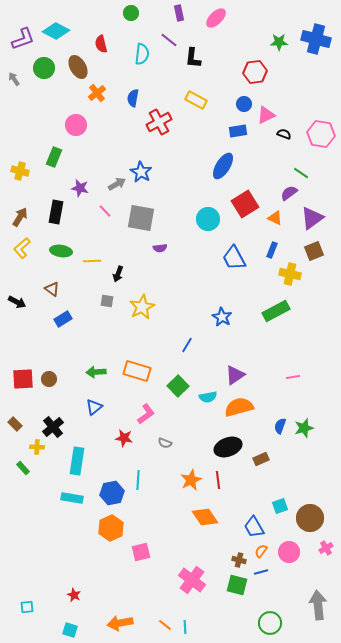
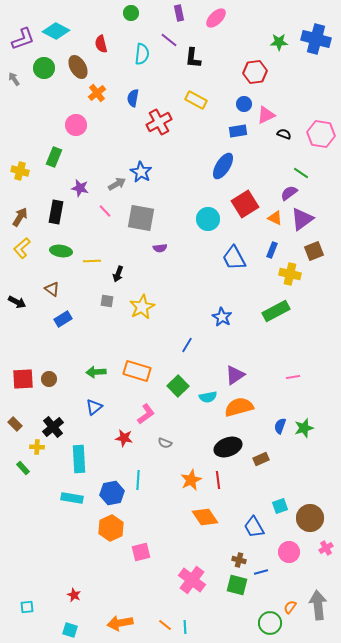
purple triangle at (312, 218): moved 10 px left, 1 px down
cyan rectangle at (77, 461): moved 2 px right, 2 px up; rotated 12 degrees counterclockwise
orange semicircle at (261, 551): moved 29 px right, 56 px down
